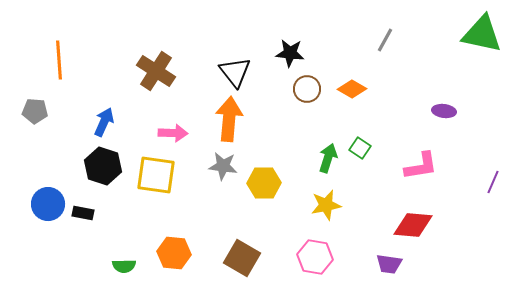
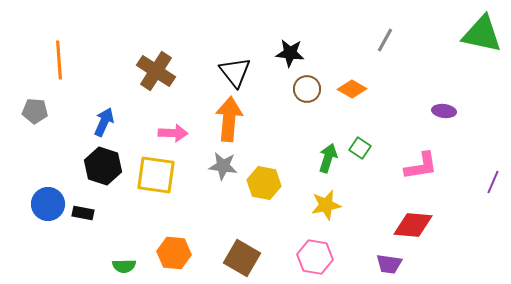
yellow hexagon: rotated 12 degrees clockwise
